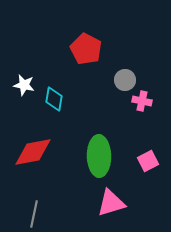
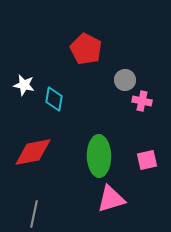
pink square: moved 1 px left, 1 px up; rotated 15 degrees clockwise
pink triangle: moved 4 px up
